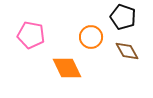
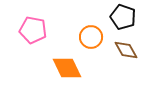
pink pentagon: moved 2 px right, 5 px up
brown diamond: moved 1 px left, 1 px up
